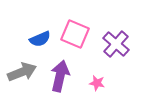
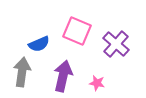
pink square: moved 2 px right, 3 px up
blue semicircle: moved 1 px left, 5 px down
gray arrow: rotated 60 degrees counterclockwise
purple arrow: moved 3 px right
